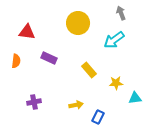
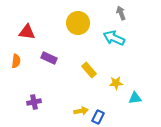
cyan arrow: moved 2 px up; rotated 60 degrees clockwise
yellow arrow: moved 5 px right, 6 px down
